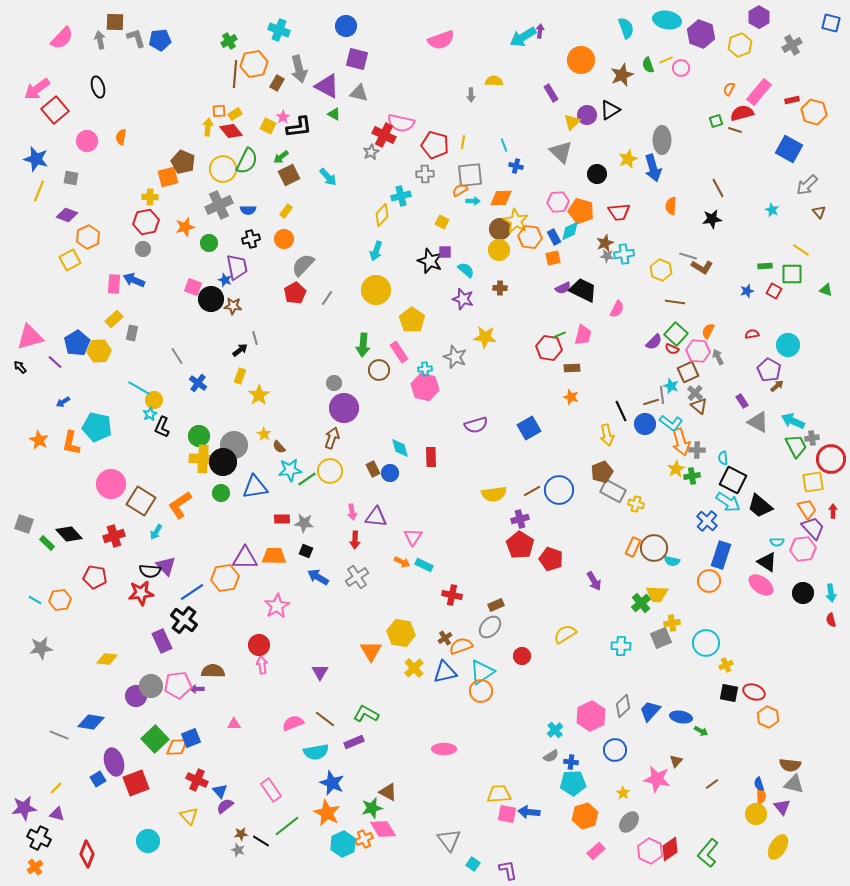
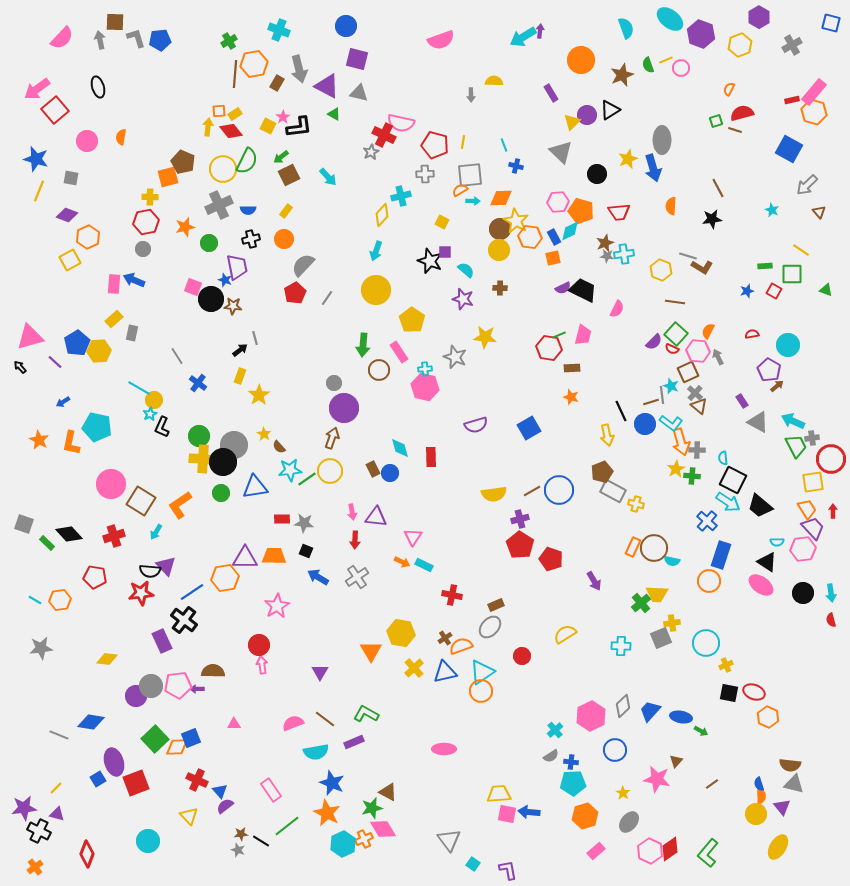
cyan ellipse at (667, 20): moved 3 px right, 1 px up; rotated 28 degrees clockwise
pink rectangle at (759, 92): moved 55 px right
green cross at (692, 476): rotated 14 degrees clockwise
black cross at (39, 838): moved 7 px up
